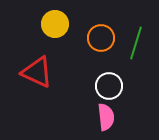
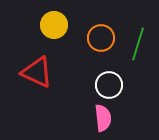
yellow circle: moved 1 px left, 1 px down
green line: moved 2 px right, 1 px down
white circle: moved 1 px up
pink semicircle: moved 3 px left, 1 px down
